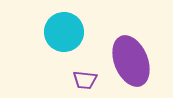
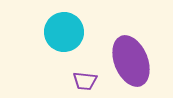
purple trapezoid: moved 1 px down
